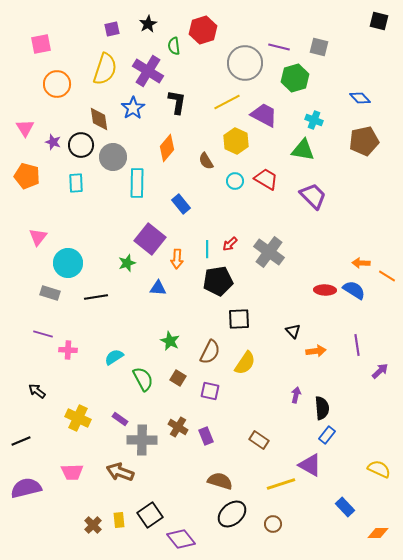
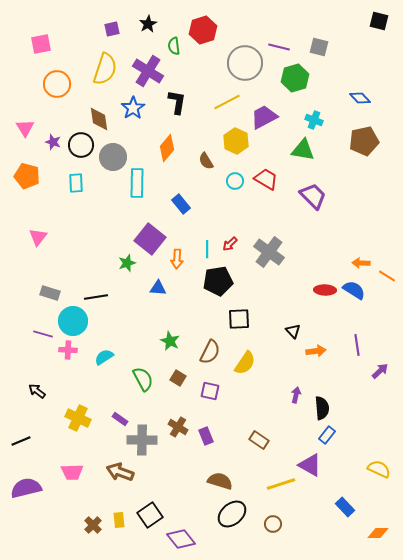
purple trapezoid at (264, 115): moved 2 px down; rotated 56 degrees counterclockwise
cyan circle at (68, 263): moved 5 px right, 58 px down
cyan semicircle at (114, 357): moved 10 px left
